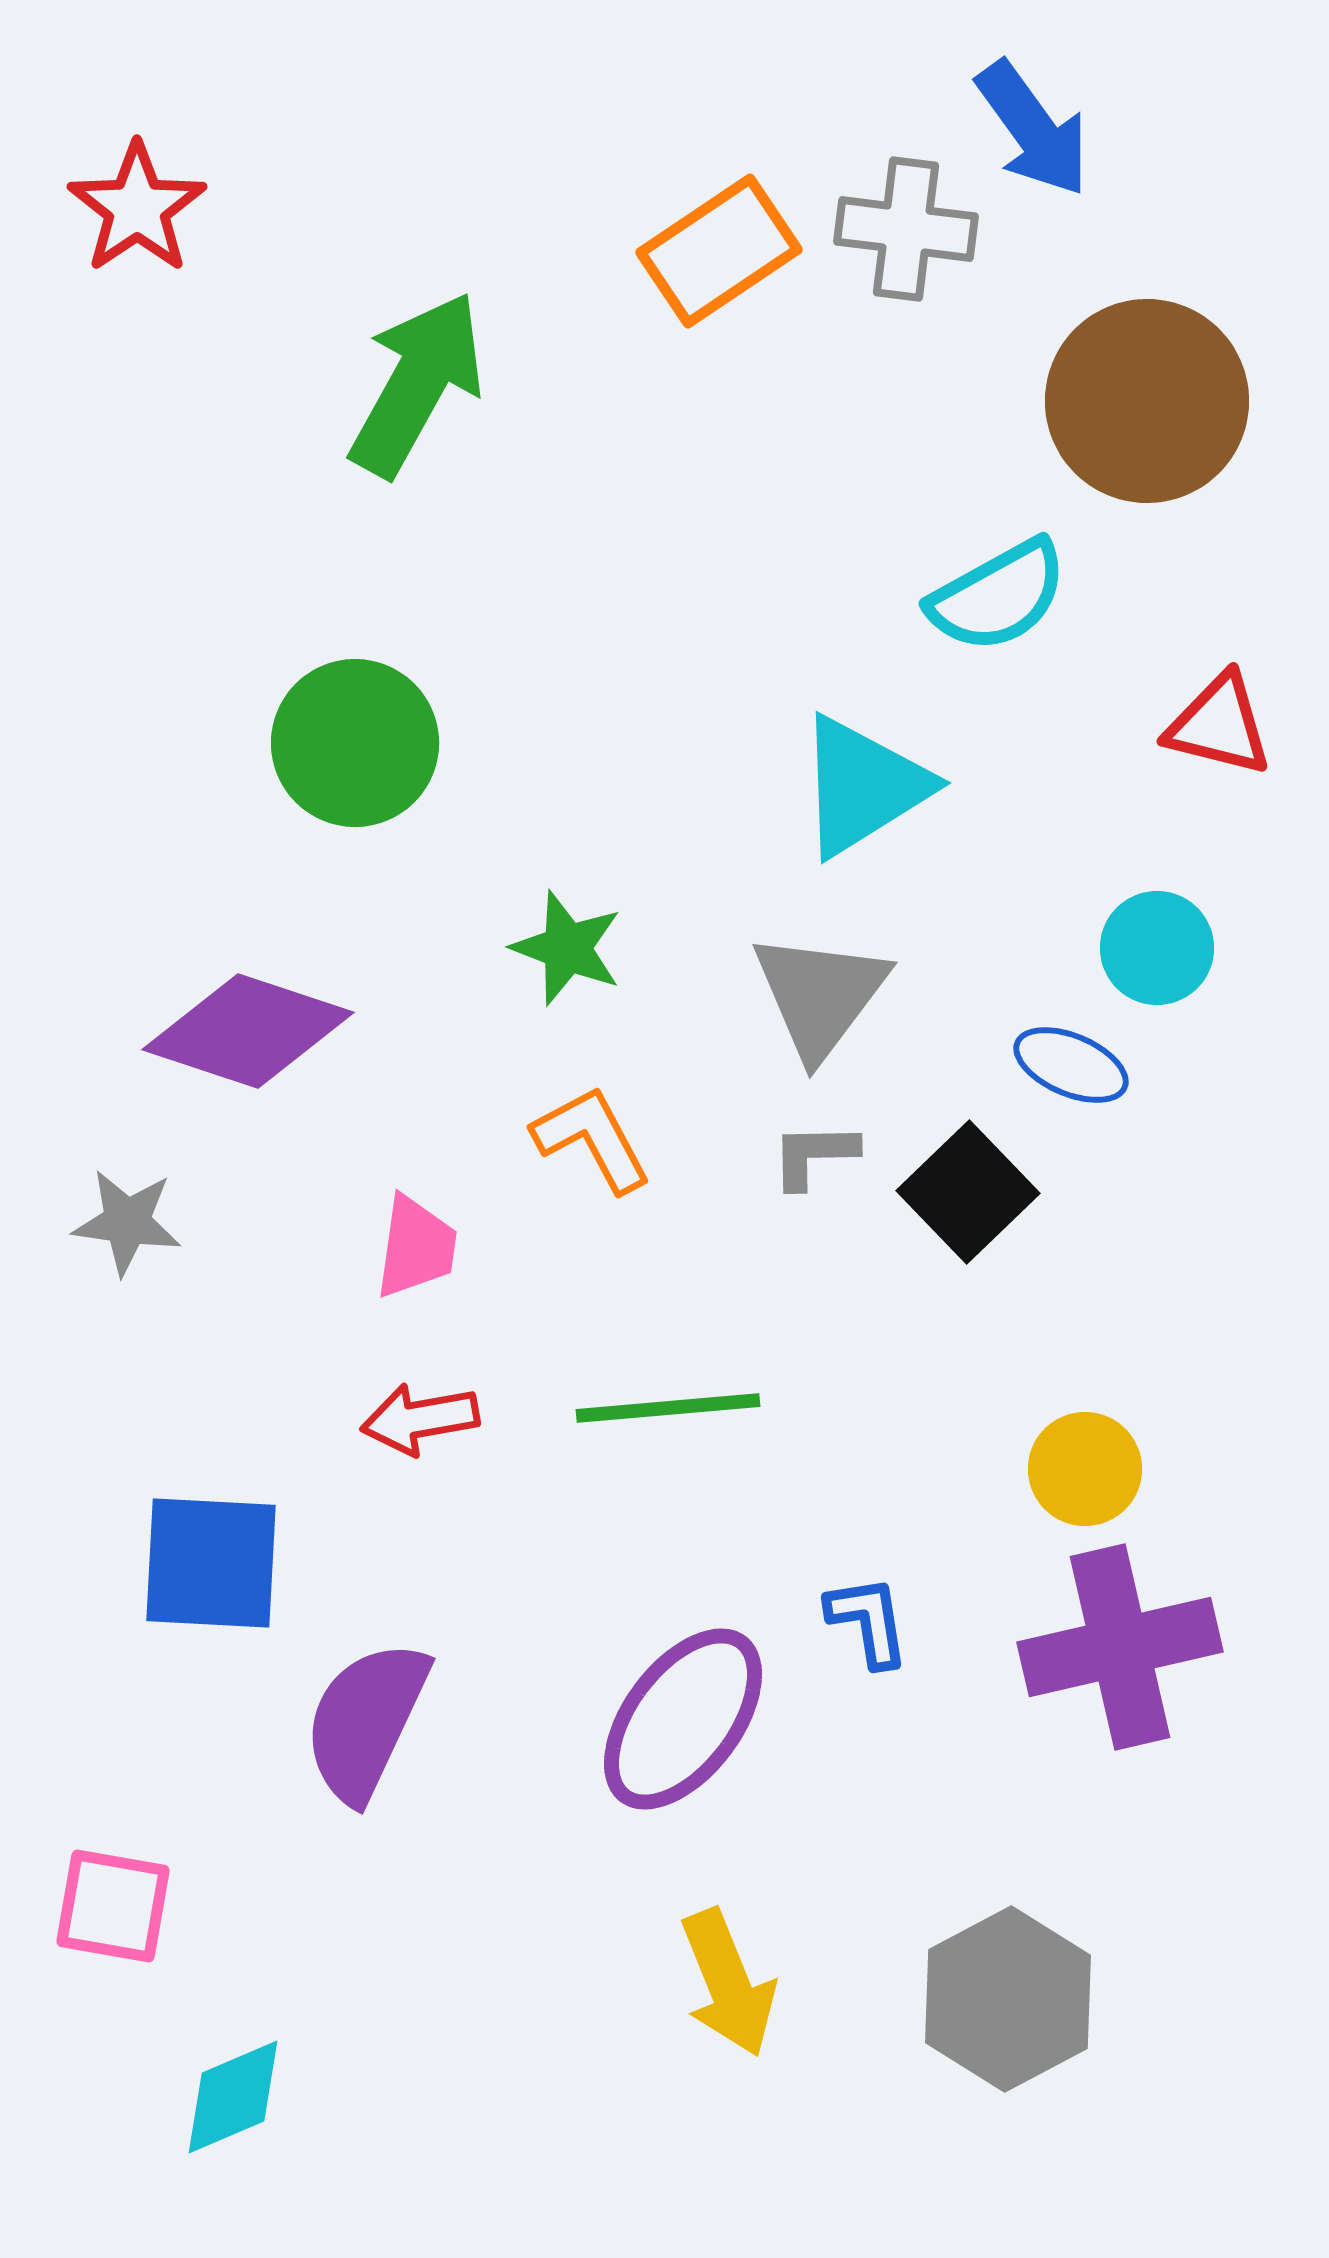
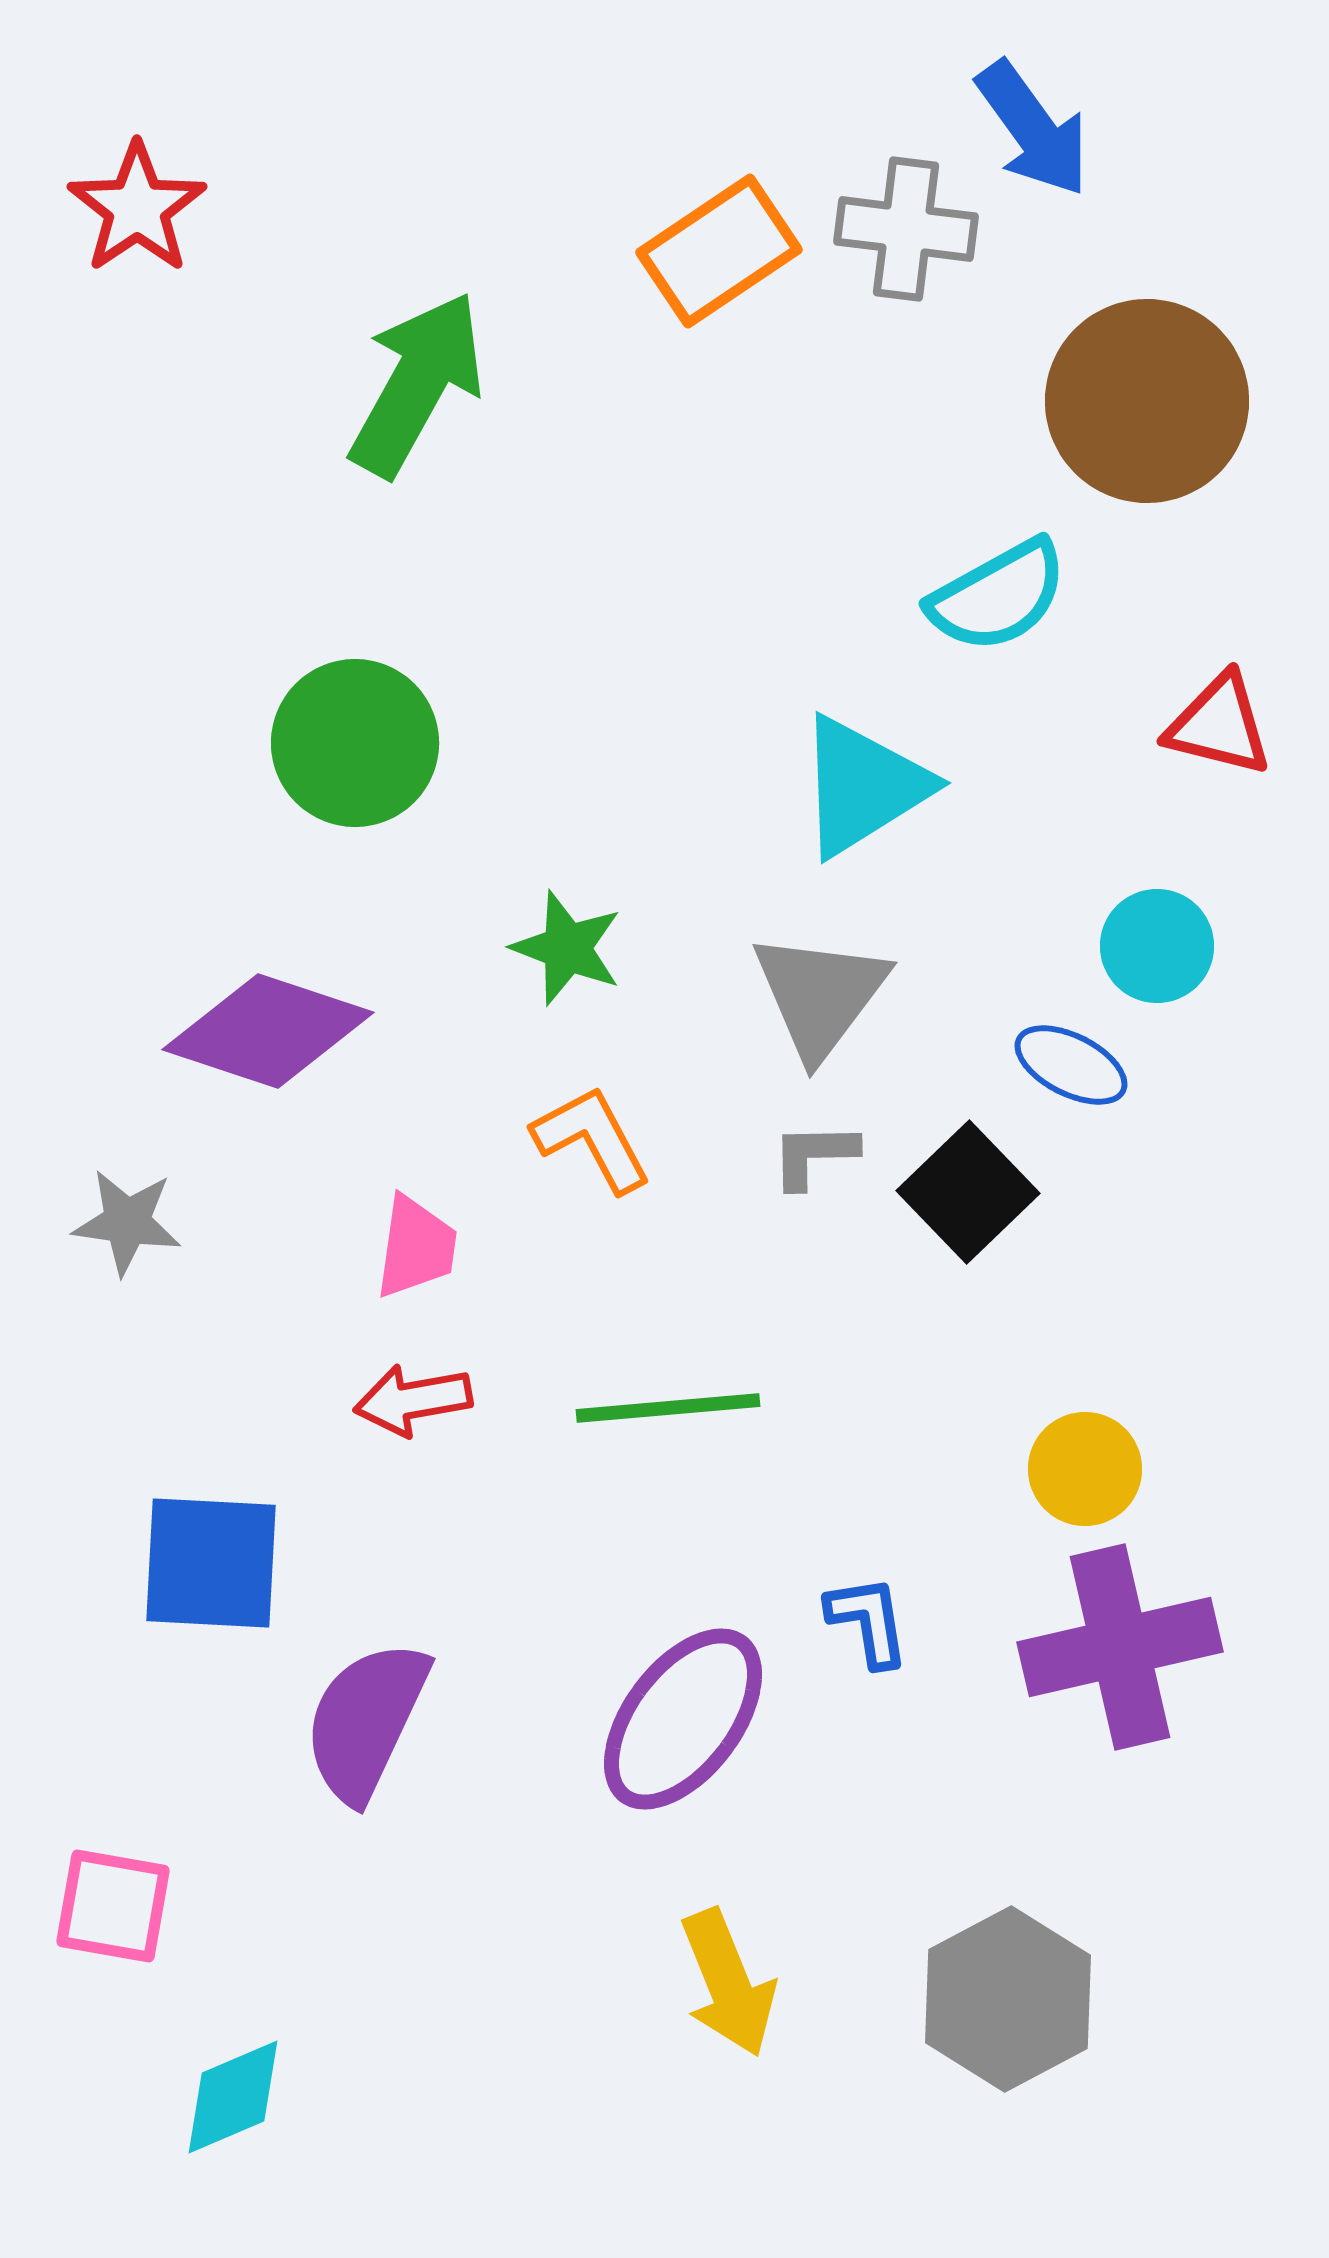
cyan circle: moved 2 px up
purple diamond: moved 20 px right
blue ellipse: rotated 4 degrees clockwise
red arrow: moved 7 px left, 19 px up
